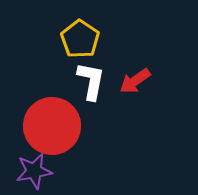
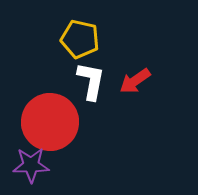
yellow pentagon: rotated 21 degrees counterclockwise
red circle: moved 2 px left, 4 px up
purple star: moved 3 px left, 6 px up; rotated 9 degrees clockwise
